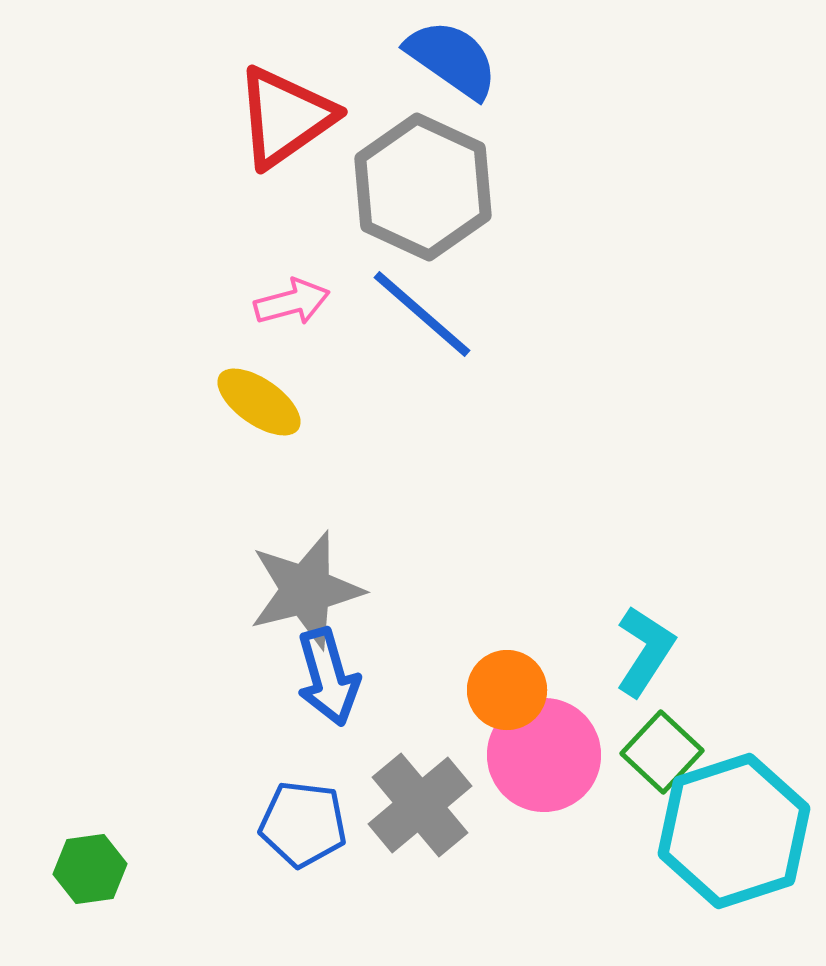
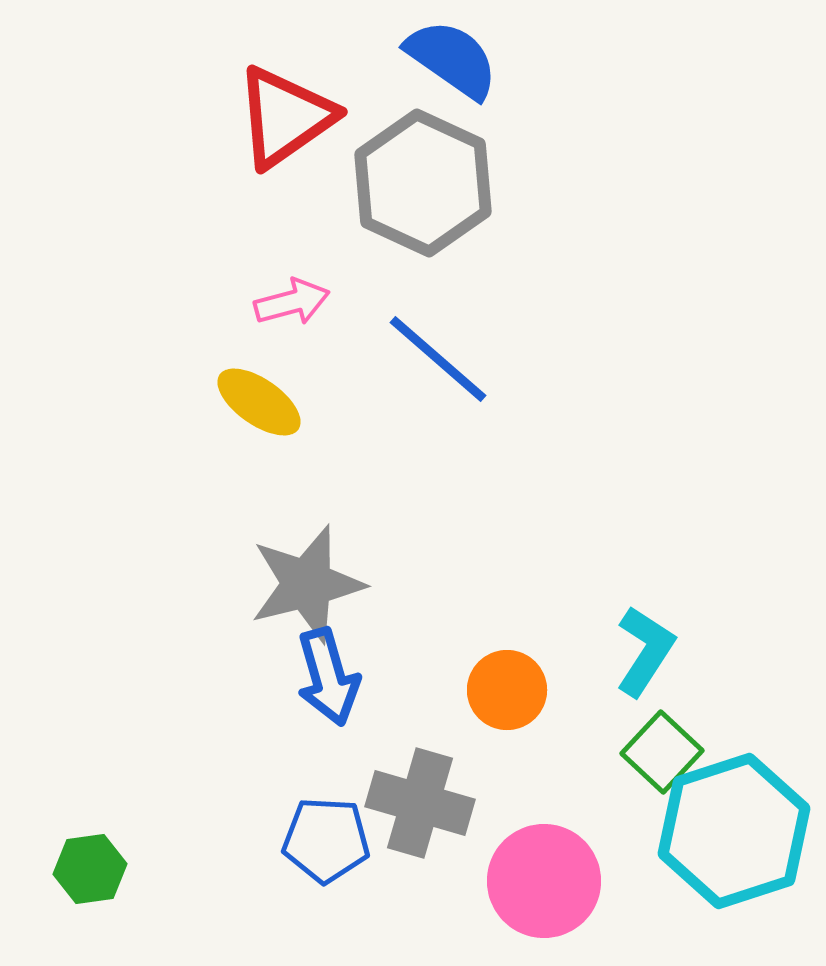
gray hexagon: moved 4 px up
blue line: moved 16 px right, 45 px down
gray star: moved 1 px right, 6 px up
pink circle: moved 126 px down
gray cross: moved 2 px up; rotated 34 degrees counterclockwise
blue pentagon: moved 23 px right, 16 px down; rotated 4 degrees counterclockwise
